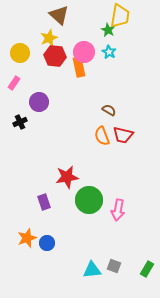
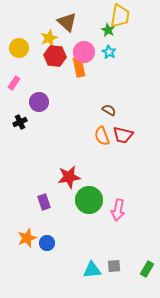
brown triangle: moved 8 px right, 7 px down
yellow circle: moved 1 px left, 5 px up
red star: moved 2 px right
gray square: rotated 24 degrees counterclockwise
